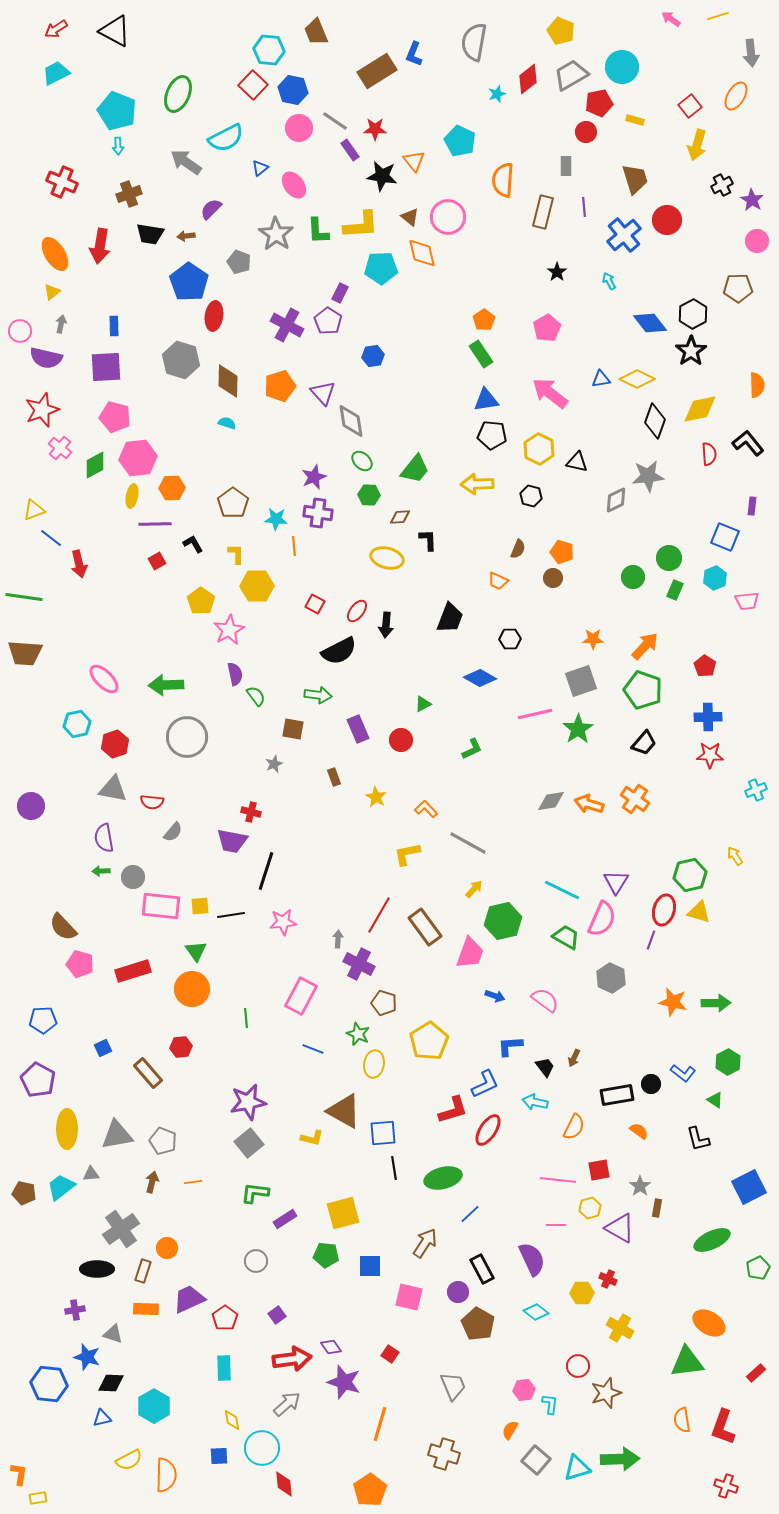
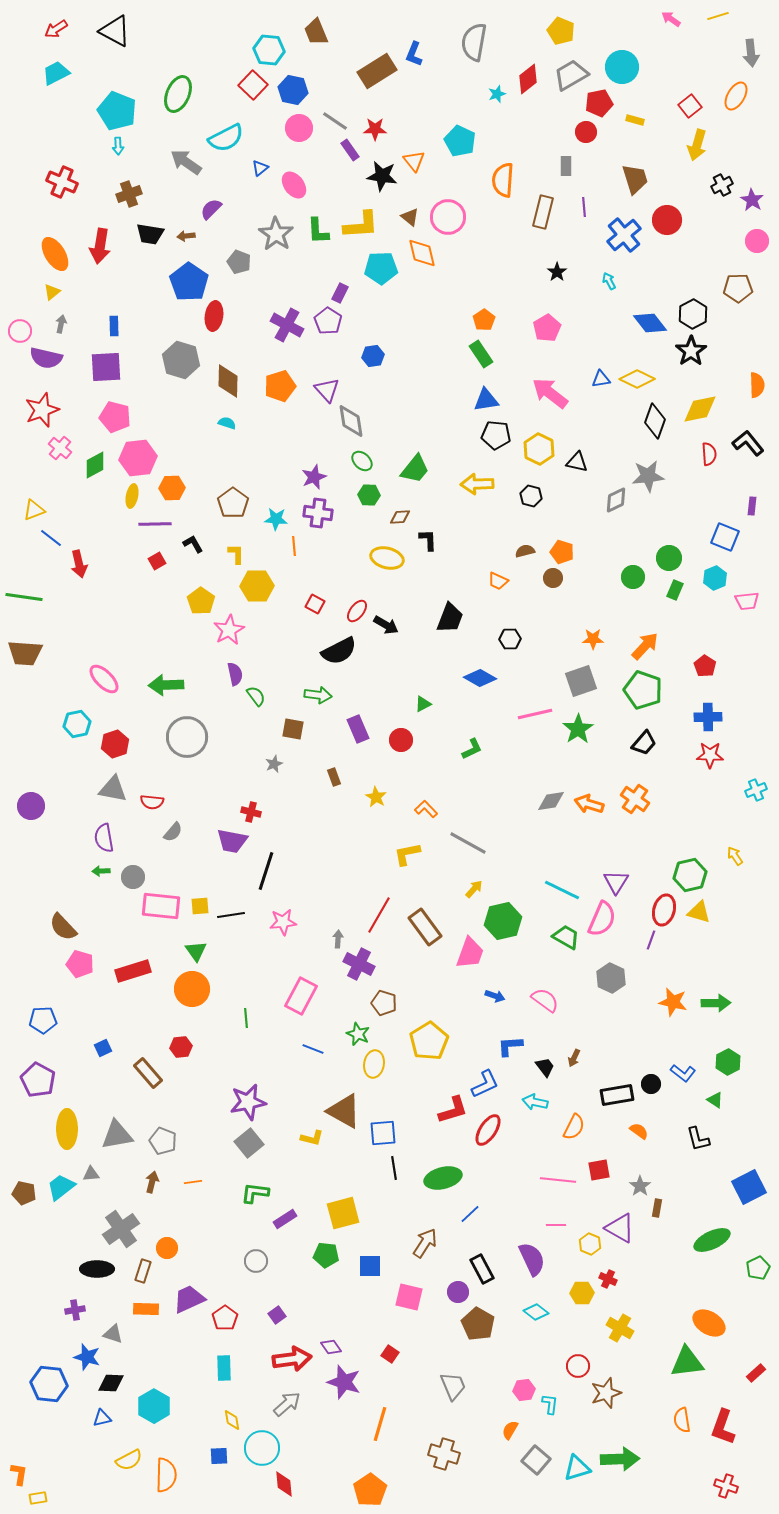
purple triangle at (323, 393): moved 4 px right, 3 px up
black pentagon at (492, 435): moved 4 px right
brown semicircle at (518, 549): moved 7 px right, 2 px down; rotated 126 degrees counterclockwise
black arrow at (386, 625): rotated 65 degrees counterclockwise
yellow hexagon at (590, 1208): moved 36 px down; rotated 20 degrees counterclockwise
